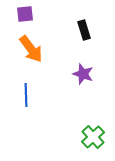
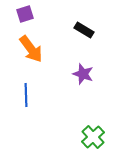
purple square: rotated 12 degrees counterclockwise
black rectangle: rotated 42 degrees counterclockwise
